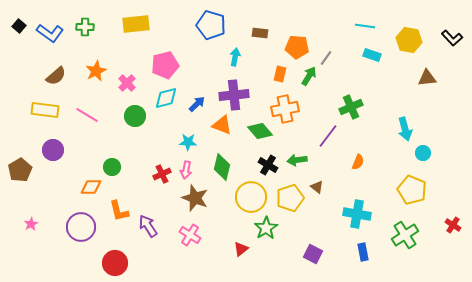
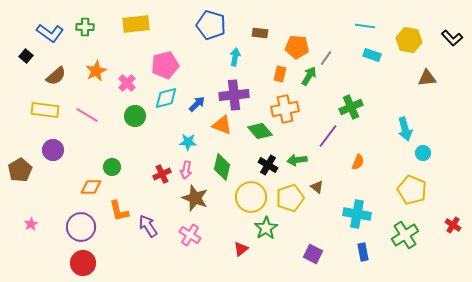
black square at (19, 26): moved 7 px right, 30 px down
red circle at (115, 263): moved 32 px left
